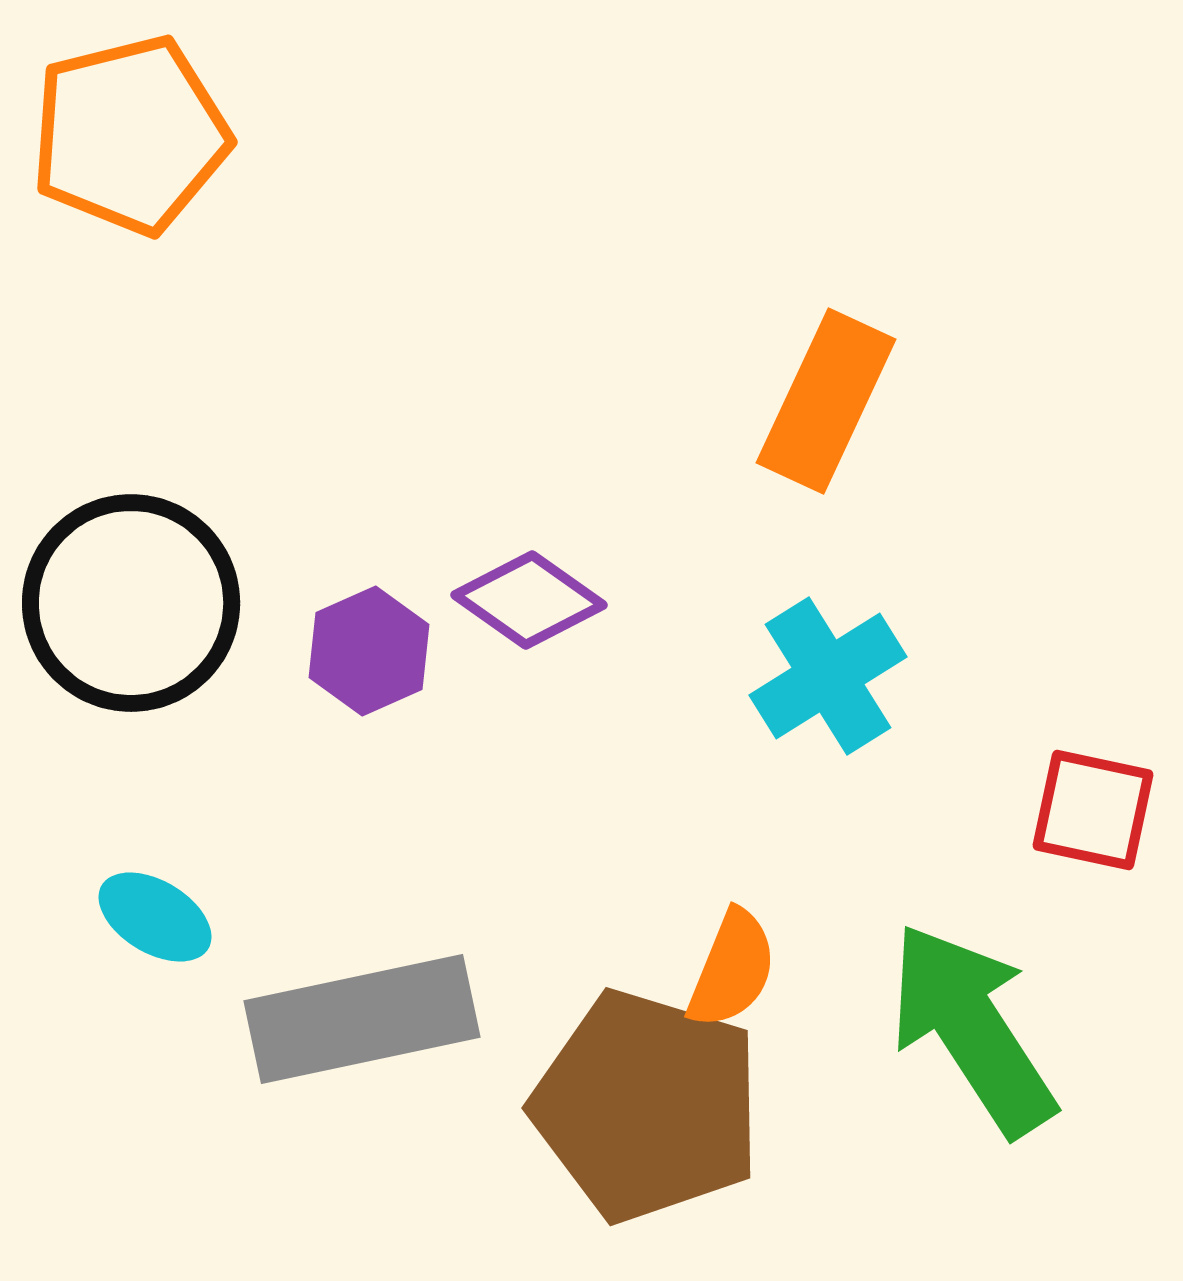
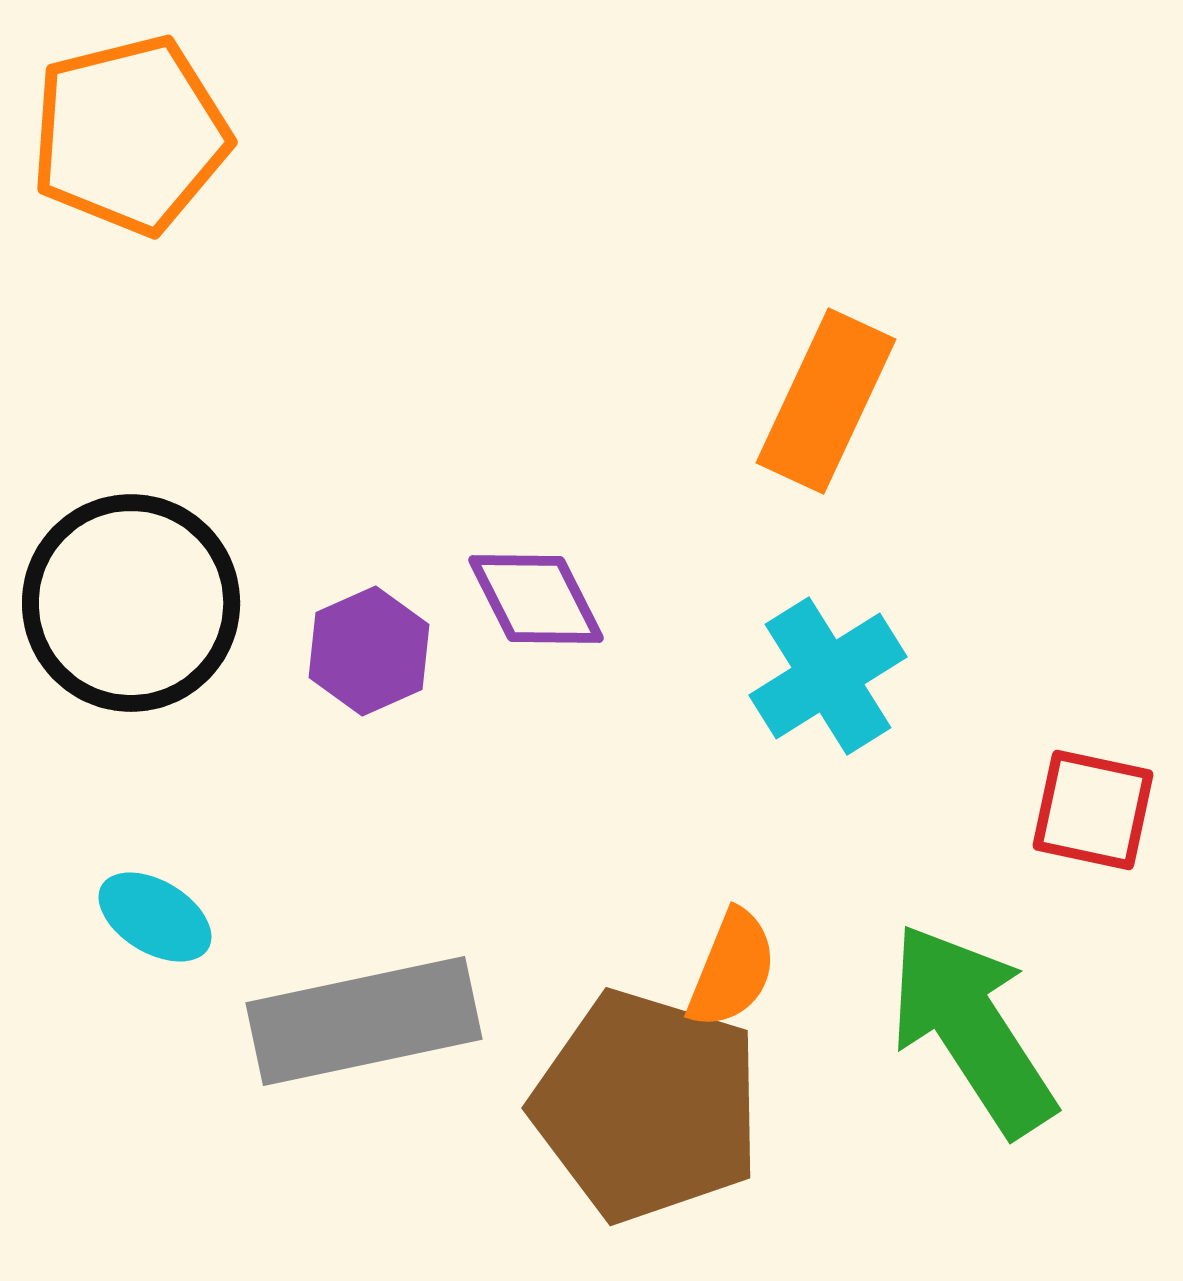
purple diamond: moved 7 px right, 1 px up; rotated 28 degrees clockwise
gray rectangle: moved 2 px right, 2 px down
